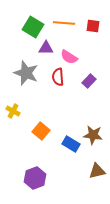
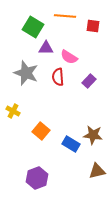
orange line: moved 1 px right, 7 px up
purple hexagon: moved 2 px right
